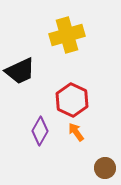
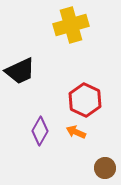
yellow cross: moved 4 px right, 10 px up
red hexagon: moved 13 px right
orange arrow: rotated 30 degrees counterclockwise
